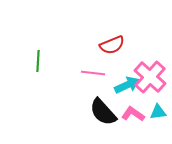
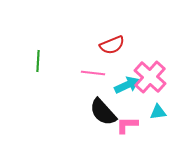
pink L-shape: moved 6 px left, 11 px down; rotated 35 degrees counterclockwise
